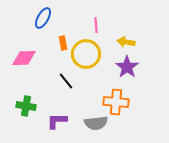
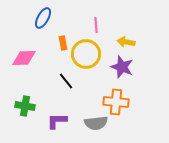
purple star: moved 5 px left; rotated 15 degrees counterclockwise
green cross: moved 1 px left
